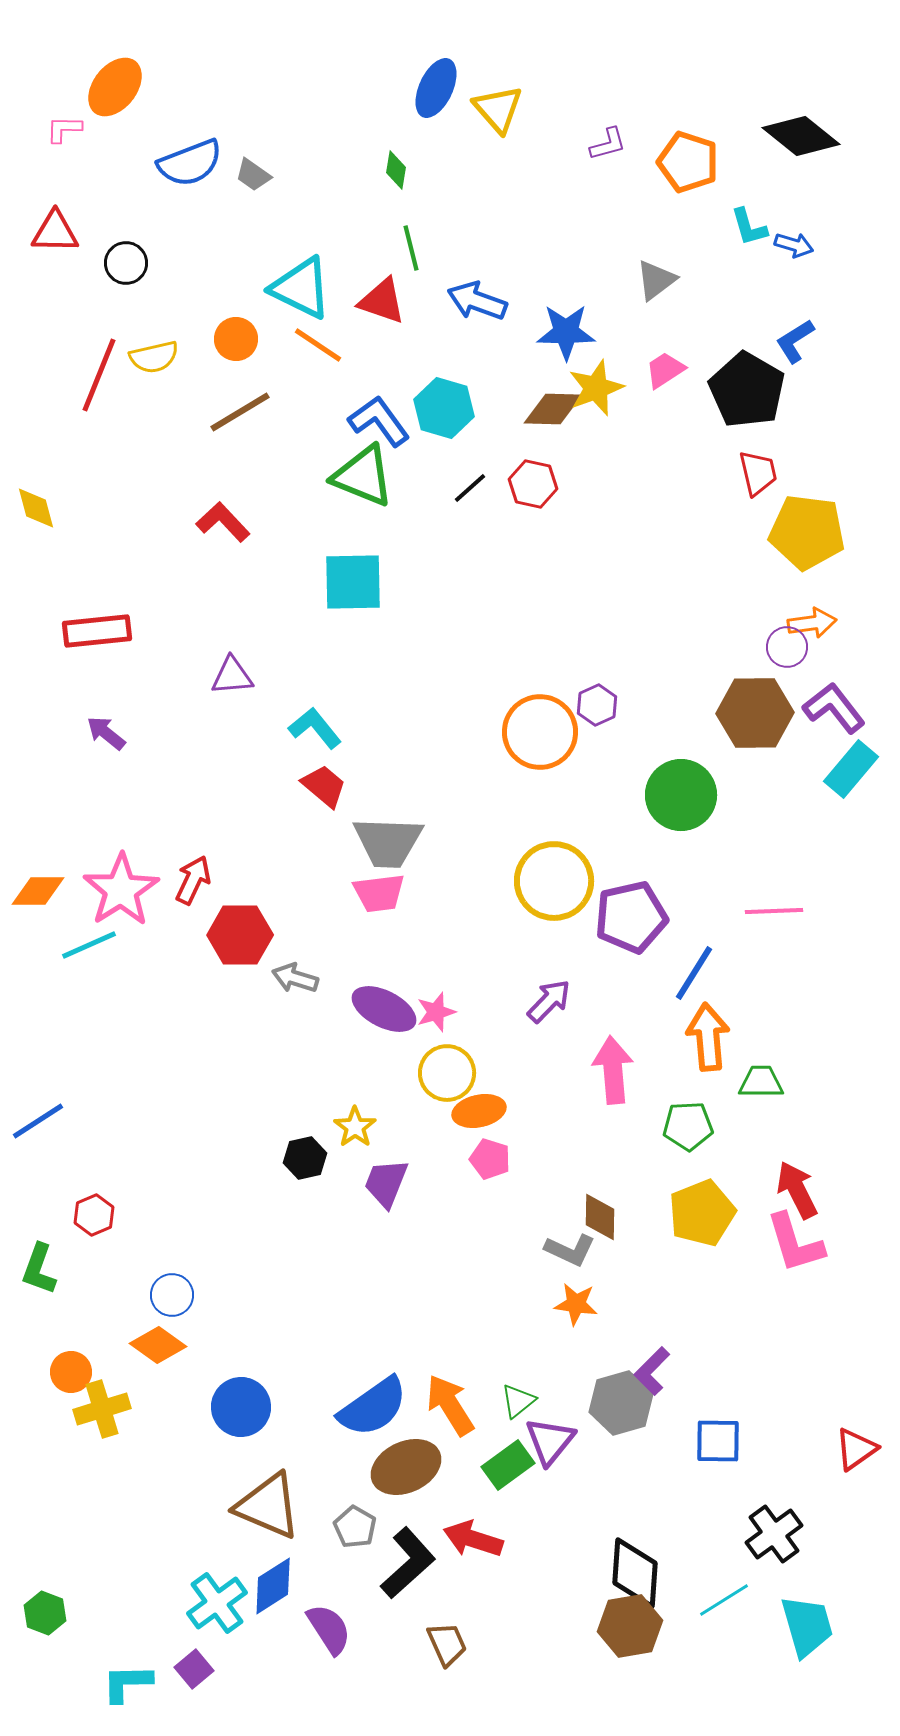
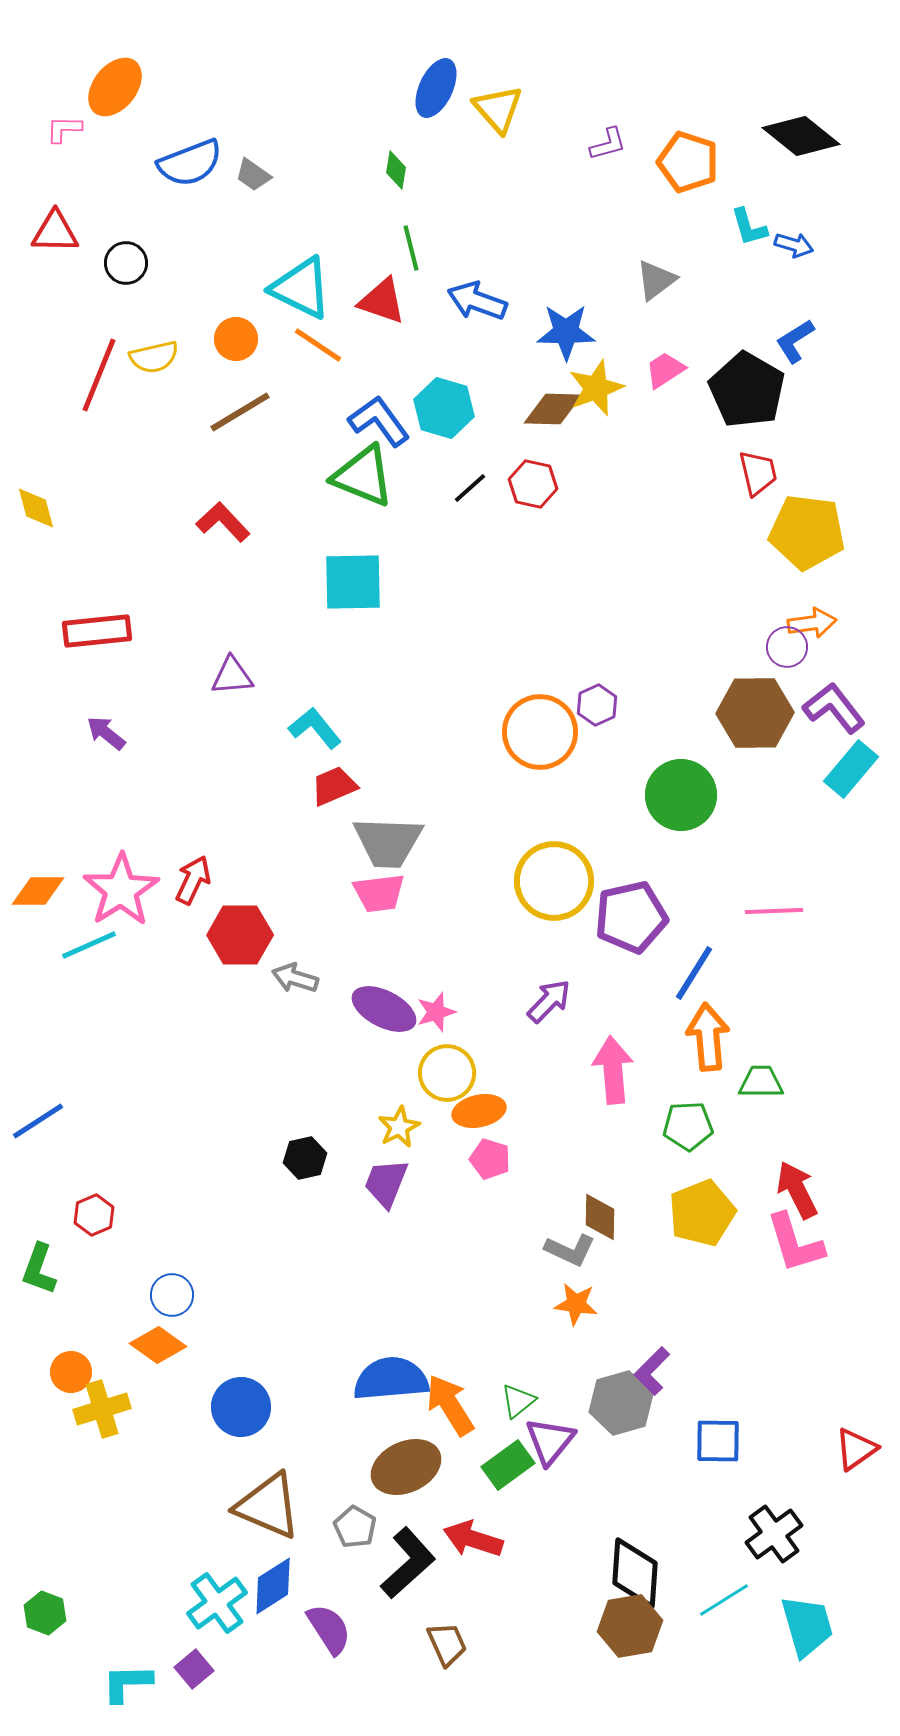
red trapezoid at (324, 786): moved 10 px right; rotated 63 degrees counterclockwise
yellow star at (355, 1127): moved 44 px right; rotated 9 degrees clockwise
blue semicircle at (373, 1407): moved 18 px right, 28 px up; rotated 150 degrees counterclockwise
